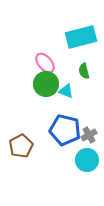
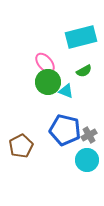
green semicircle: rotated 105 degrees counterclockwise
green circle: moved 2 px right, 2 px up
